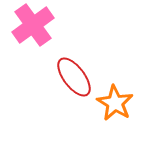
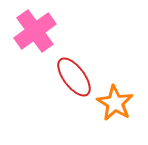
pink cross: moved 2 px right, 6 px down
